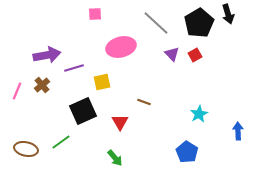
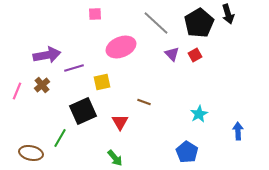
pink ellipse: rotated 8 degrees counterclockwise
green line: moved 1 px left, 4 px up; rotated 24 degrees counterclockwise
brown ellipse: moved 5 px right, 4 px down
